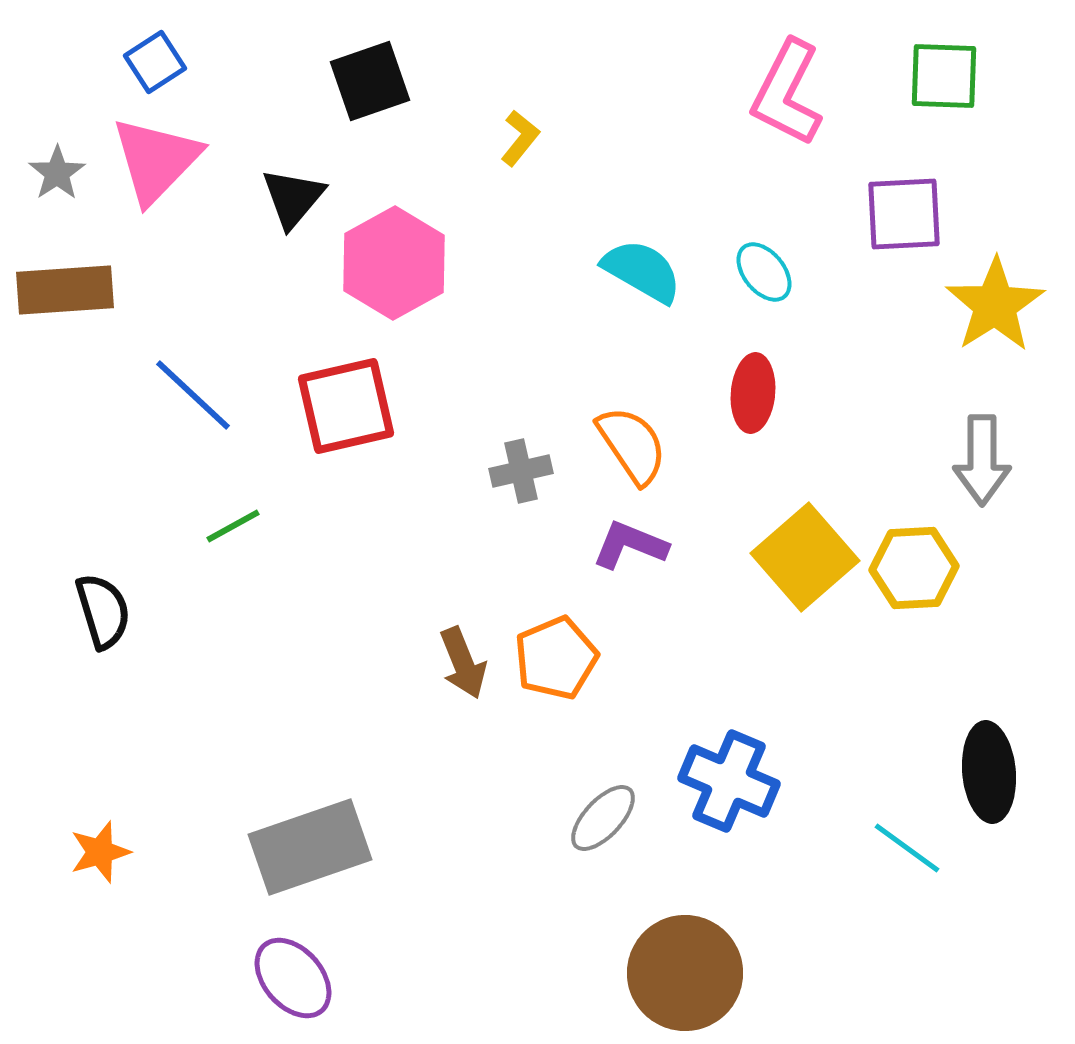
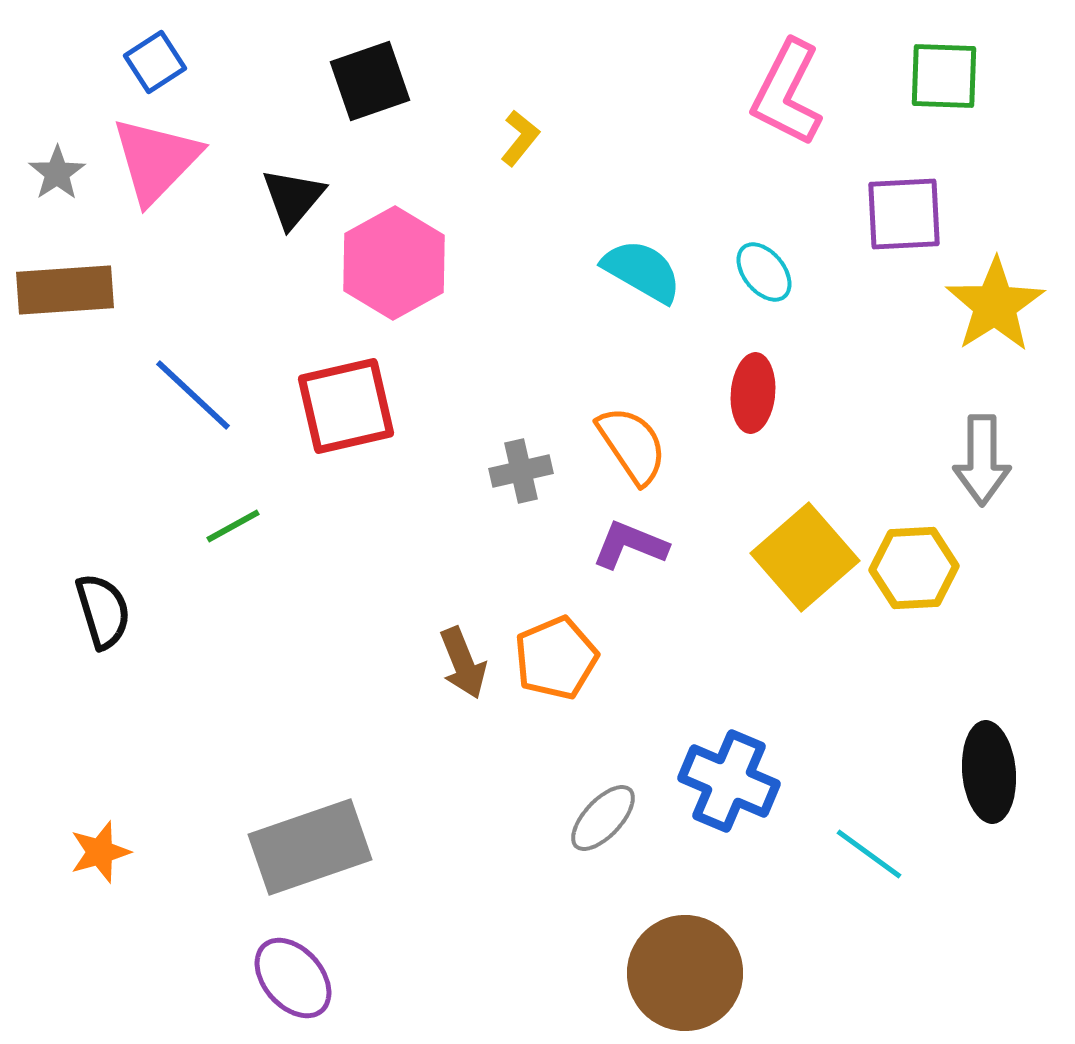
cyan line: moved 38 px left, 6 px down
